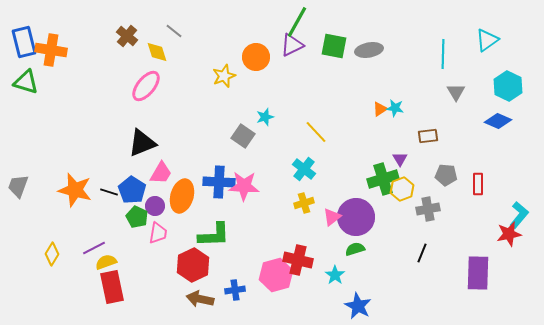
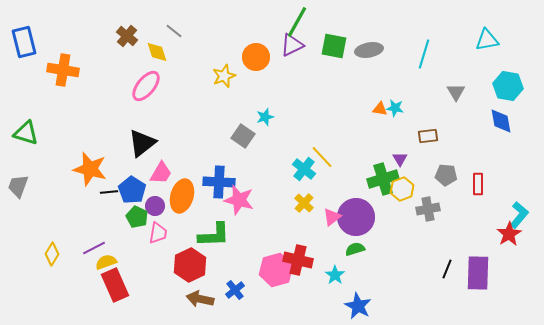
cyan triangle at (487, 40): rotated 25 degrees clockwise
orange cross at (51, 50): moved 12 px right, 20 px down
cyan line at (443, 54): moved 19 px left; rotated 16 degrees clockwise
green triangle at (26, 82): moved 51 px down
cyan hexagon at (508, 86): rotated 16 degrees counterclockwise
orange triangle at (380, 109): rotated 42 degrees clockwise
blue diamond at (498, 121): moved 3 px right; rotated 56 degrees clockwise
yellow line at (316, 132): moved 6 px right, 25 px down
black triangle at (142, 143): rotated 16 degrees counterclockwise
pink star at (244, 186): moved 5 px left, 14 px down; rotated 12 degrees clockwise
orange star at (75, 190): moved 15 px right, 21 px up
black line at (109, 192): rotated 24 degrees counterclockwise
yellow cross at (304, 203): rotated 30 degrees counterclockwise
red star at (509, 234): rotated 20 degrees counterclockwise
black line at (422, 253): moved 25 px right, 16 px down
red hexagon at (193, 265): moved 3 px left
pink hexagon at (276, 275): moved 5 px up
red rectangle at (112, 287): moved 3 px right, 2 px up; rotated 12 degrees counterclockwise
blue cross at (235, 290): rotated 30 degrees counterclockwise
